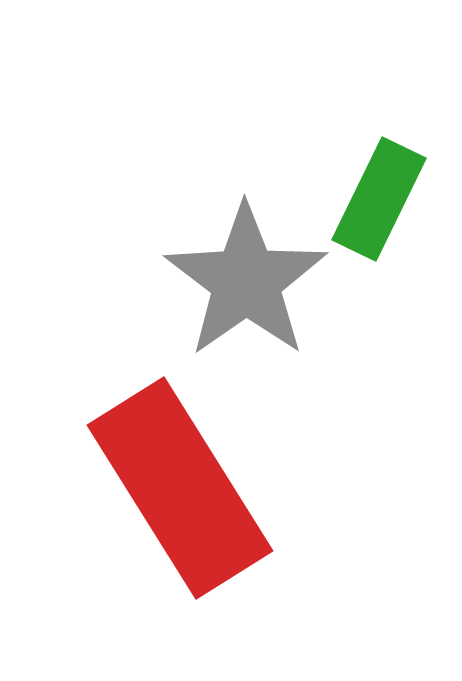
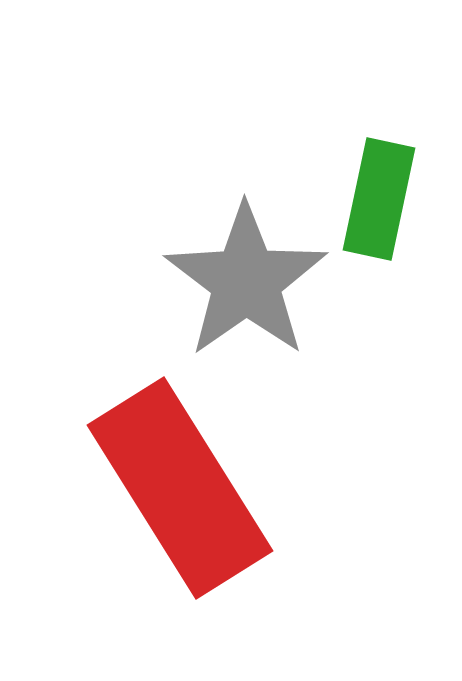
green rectangle: rotated 14 degrees counterclockwise
